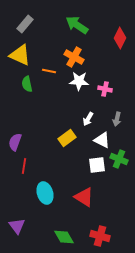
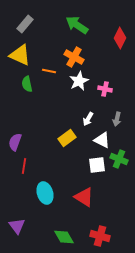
white star: rotated 30 degrees counterclockwise
